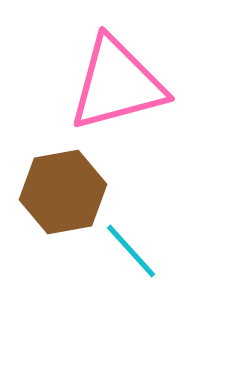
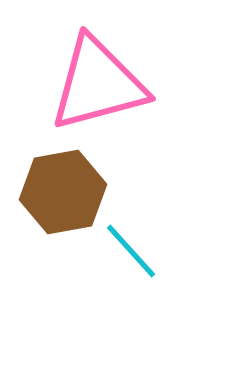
pink triangle: moved 19 px left
